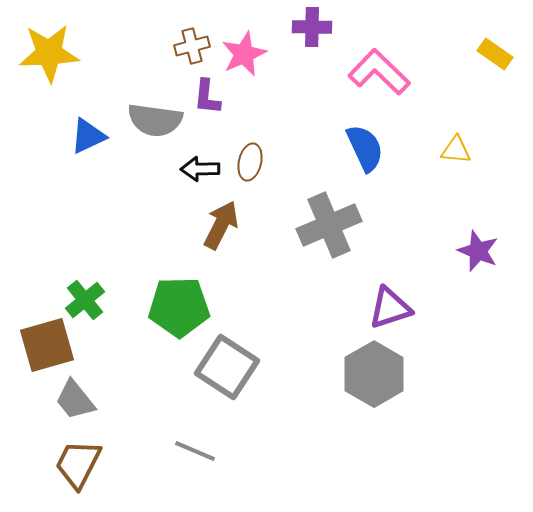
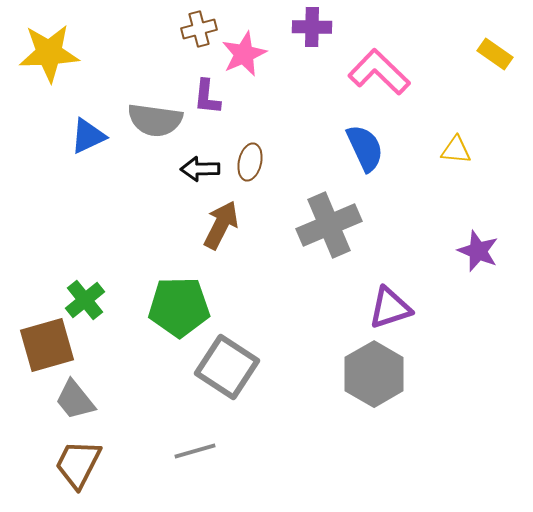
brown cross: moved 7 px right, 17 px up
gray line: rotated 39 degrees counterclockwise
